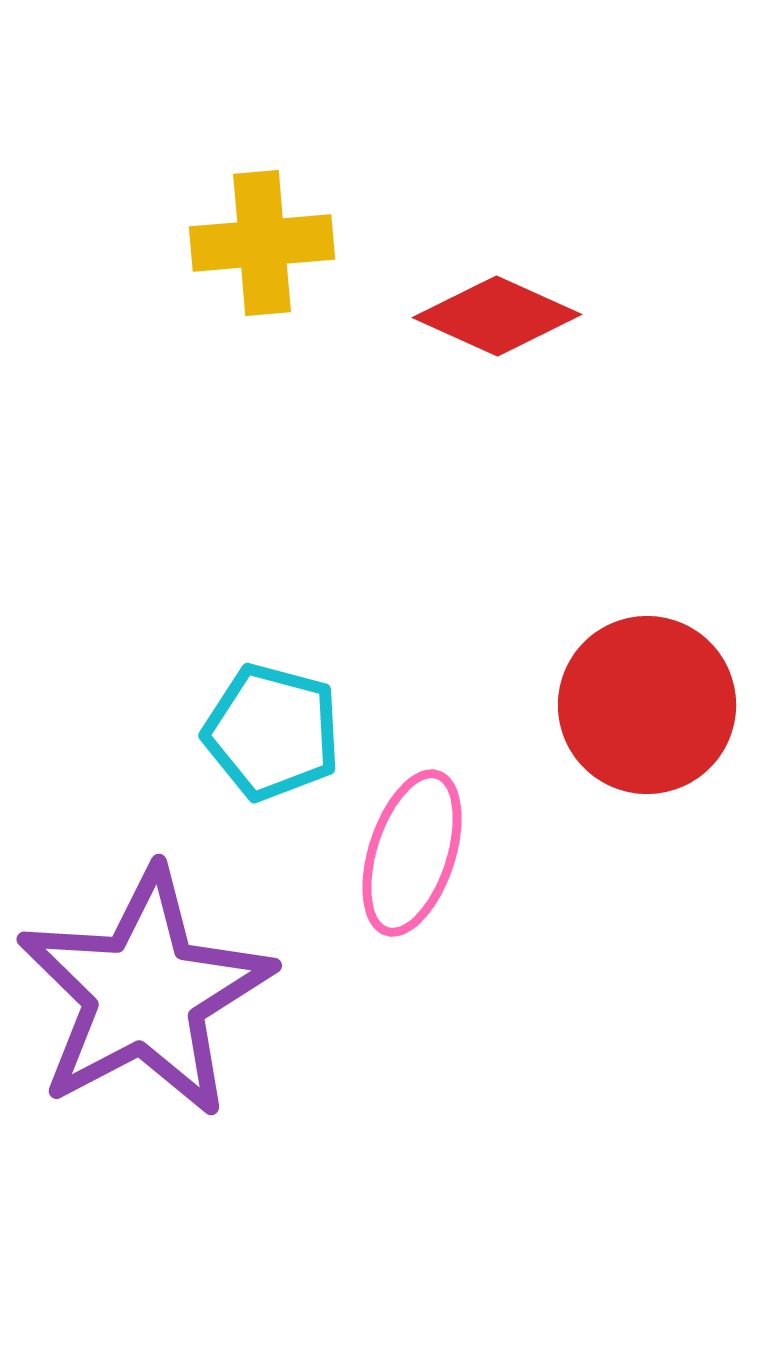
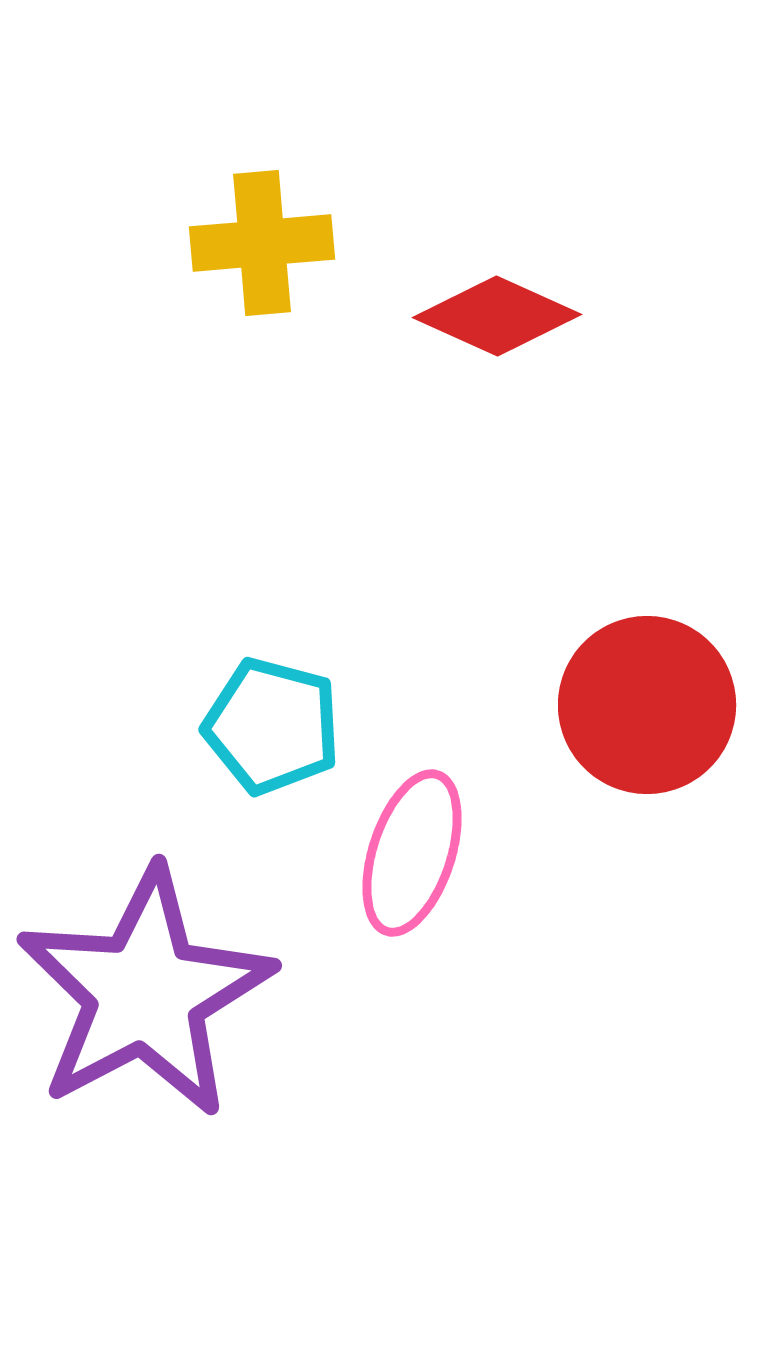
cyan pentagon: moved 6 px up
